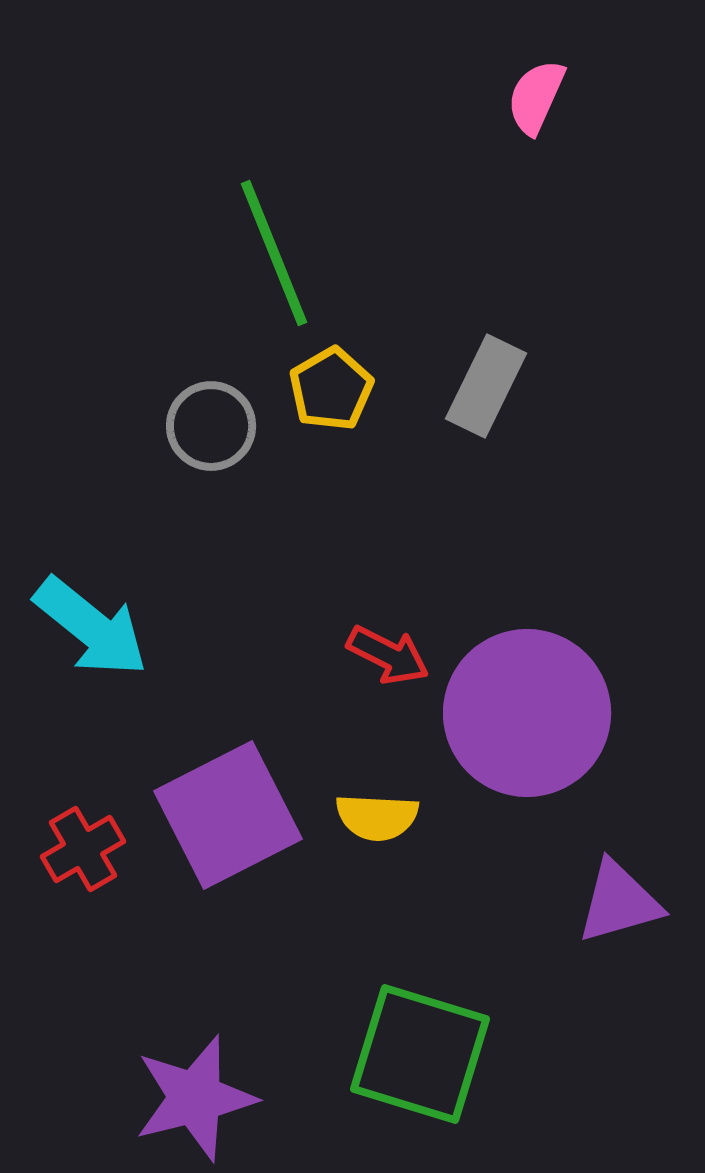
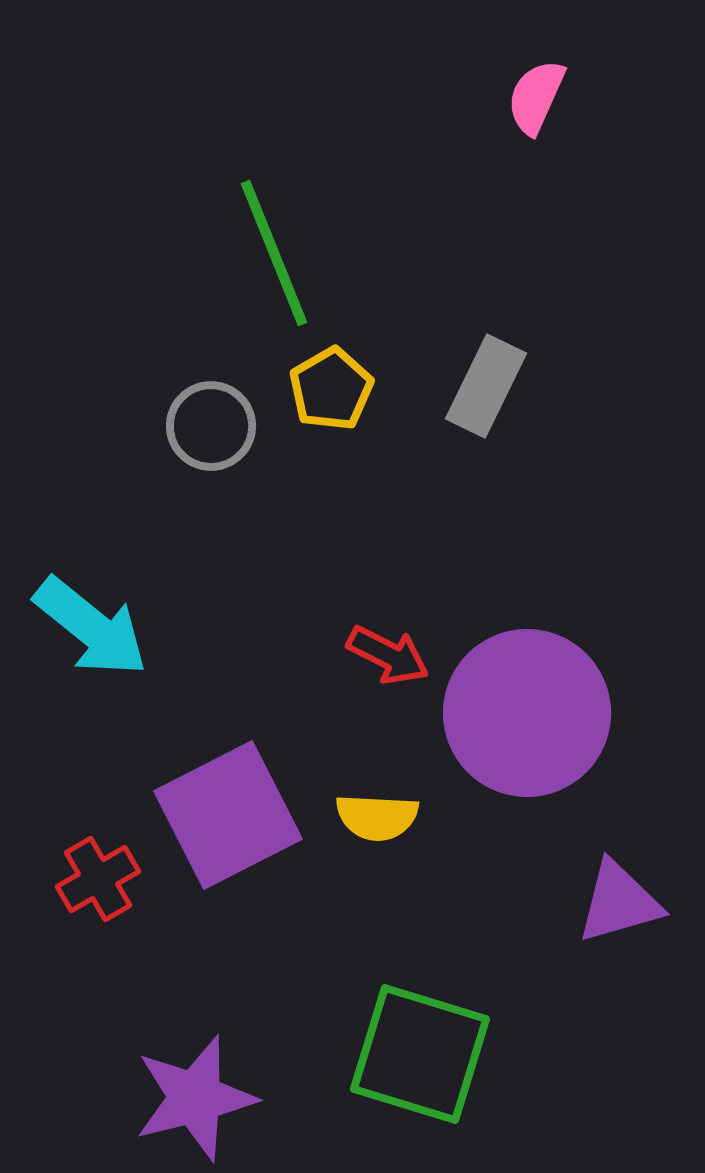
red cross: moved 15 px right, 30 px down
